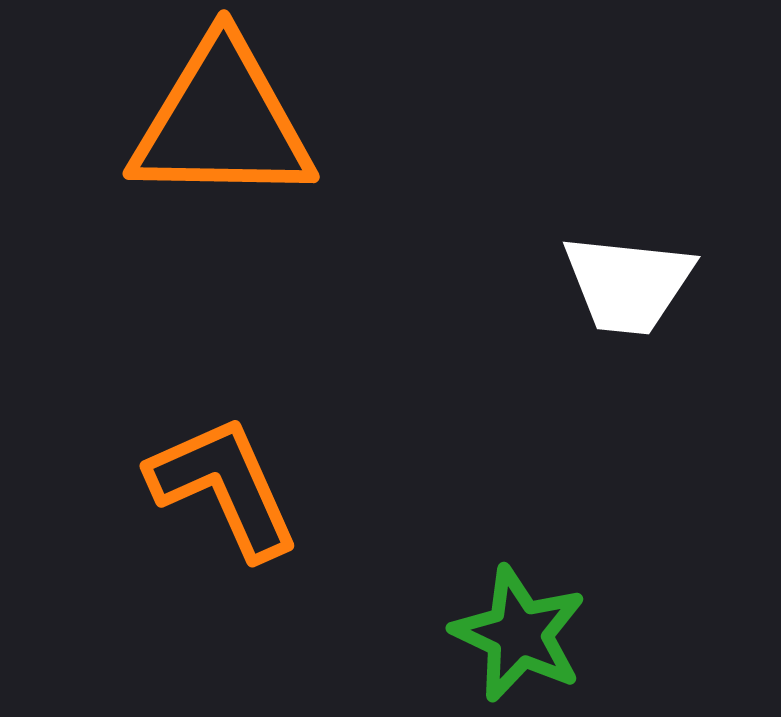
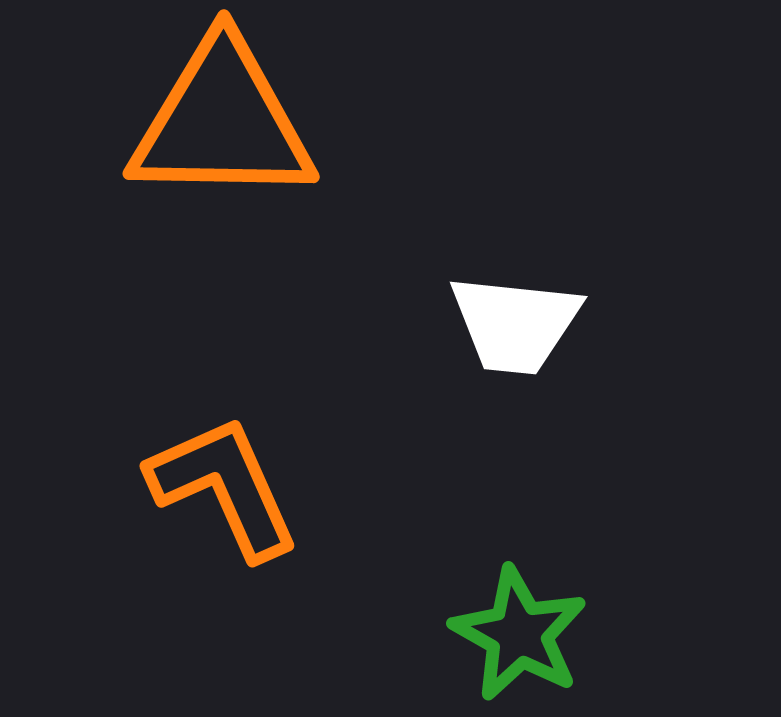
white trapezoid: moved 113 px left, 40 px down
green star: rotated 4 degrees clockwise
